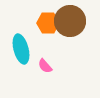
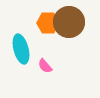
brown circle: moved 1 px left, 1 px down
